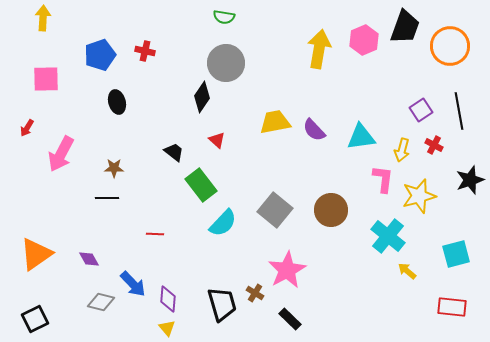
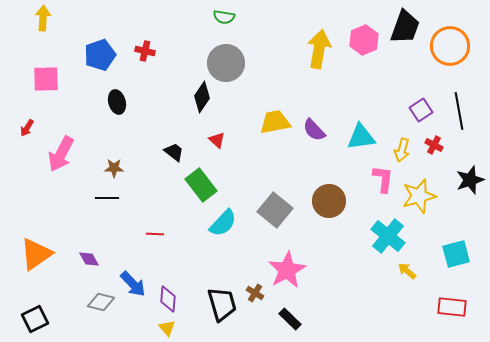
brown circle at (331, 210): moved 2 px left, 9 px up
